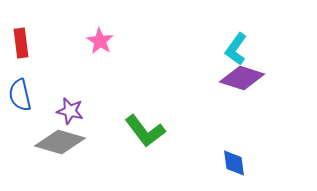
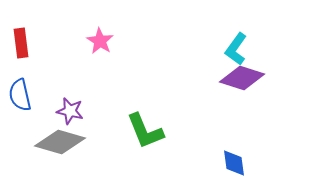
green L-shape: rotated 15 degrees clockwise
